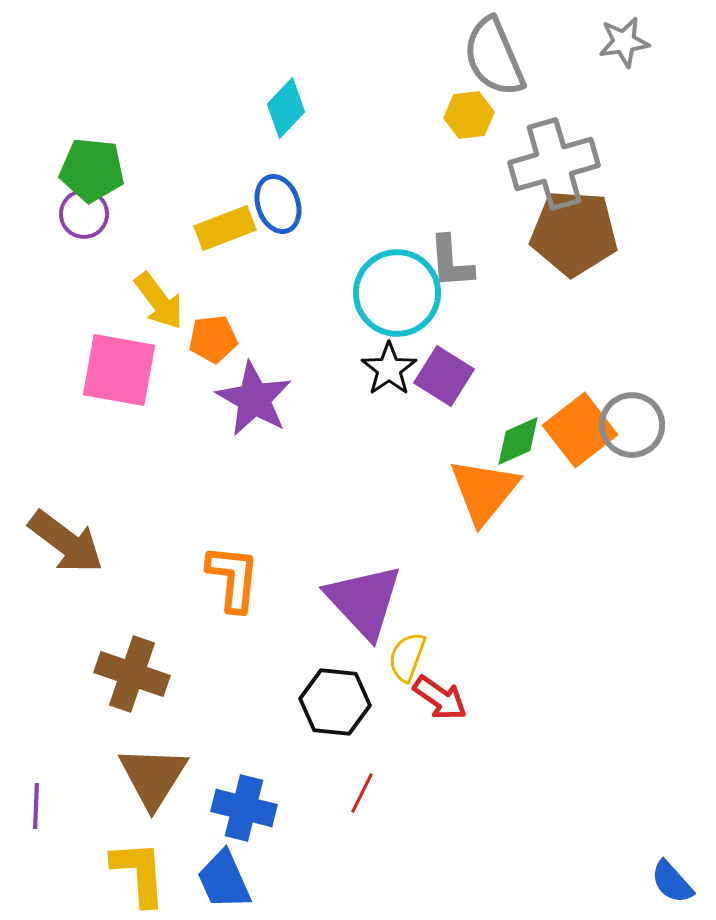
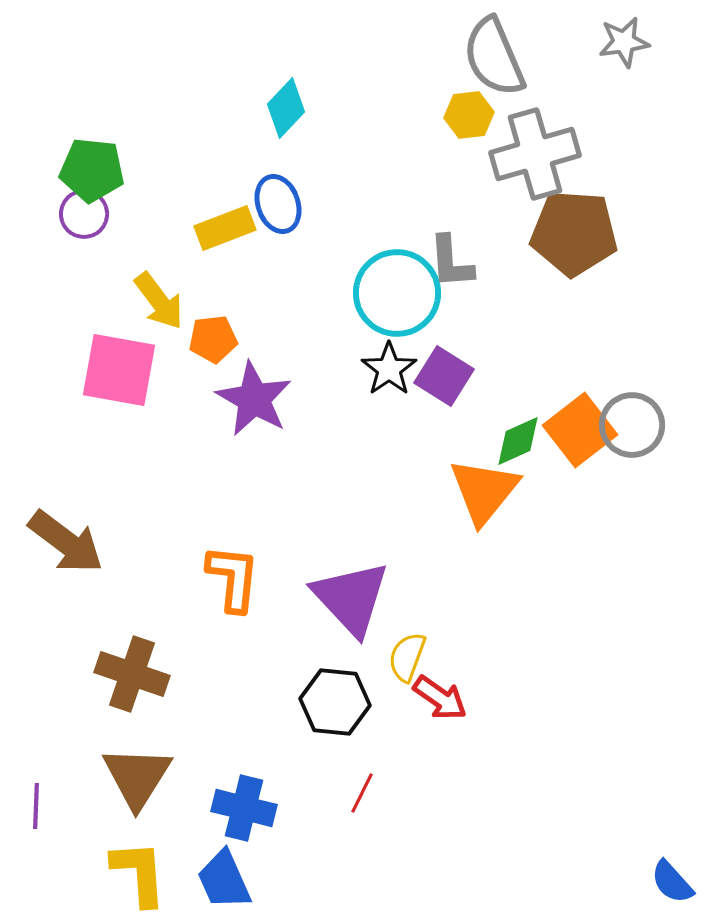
gray cross: moved 19 px left, 10 px up
purple triangle: moved 13 px left, 3 px up
brown triangle: moved 16 px left
